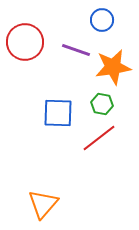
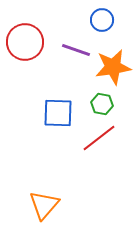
orange triangle: moved 1 px right, 1 px down
